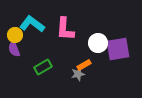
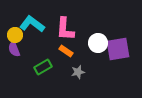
orange rectangle: moved 18 px left, 14 px up; rotated 64 degrees clockwise
gray star: moved 2 px up
